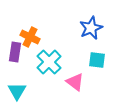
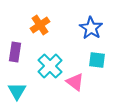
blue star: rotated 15 degrees counterclockwise
orange cross: moved 10 px right, 12 px up; rotated 30 degrees clockwise
cyan cross: moved 1 px right, 4 px down
